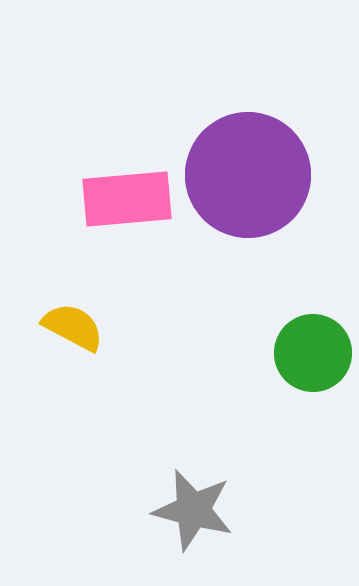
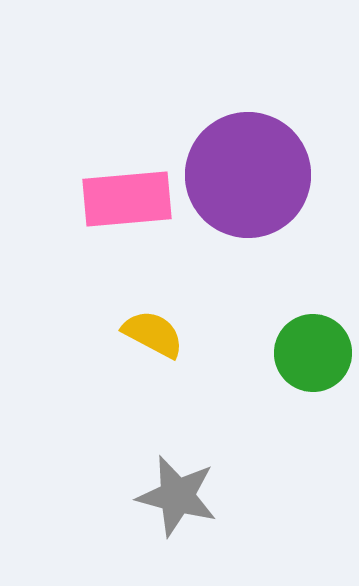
yellow semicircle: moved 80 px right, 7 px down
gray star: moved 16 px left, 14 px up
